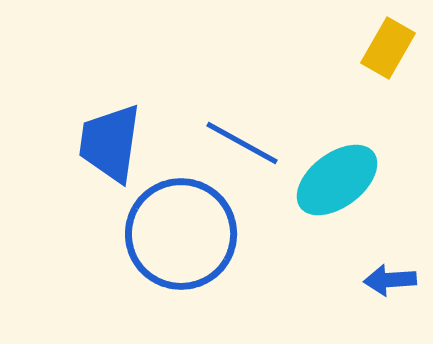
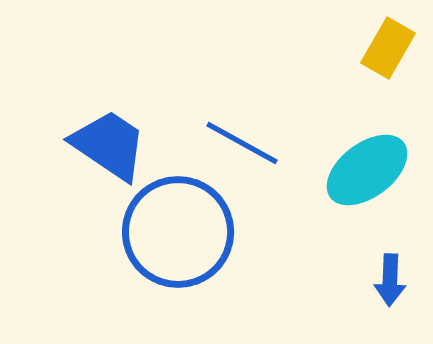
blue trapezoid: moved 1 px left, 2 px down; rotated 116 degrees clockwise
cyan ellipse: moved 30 px right, 10 px up
blue circle: moved 3 px left, 2 px up
blue arrow: rotated 84 degrees counterclockwise
